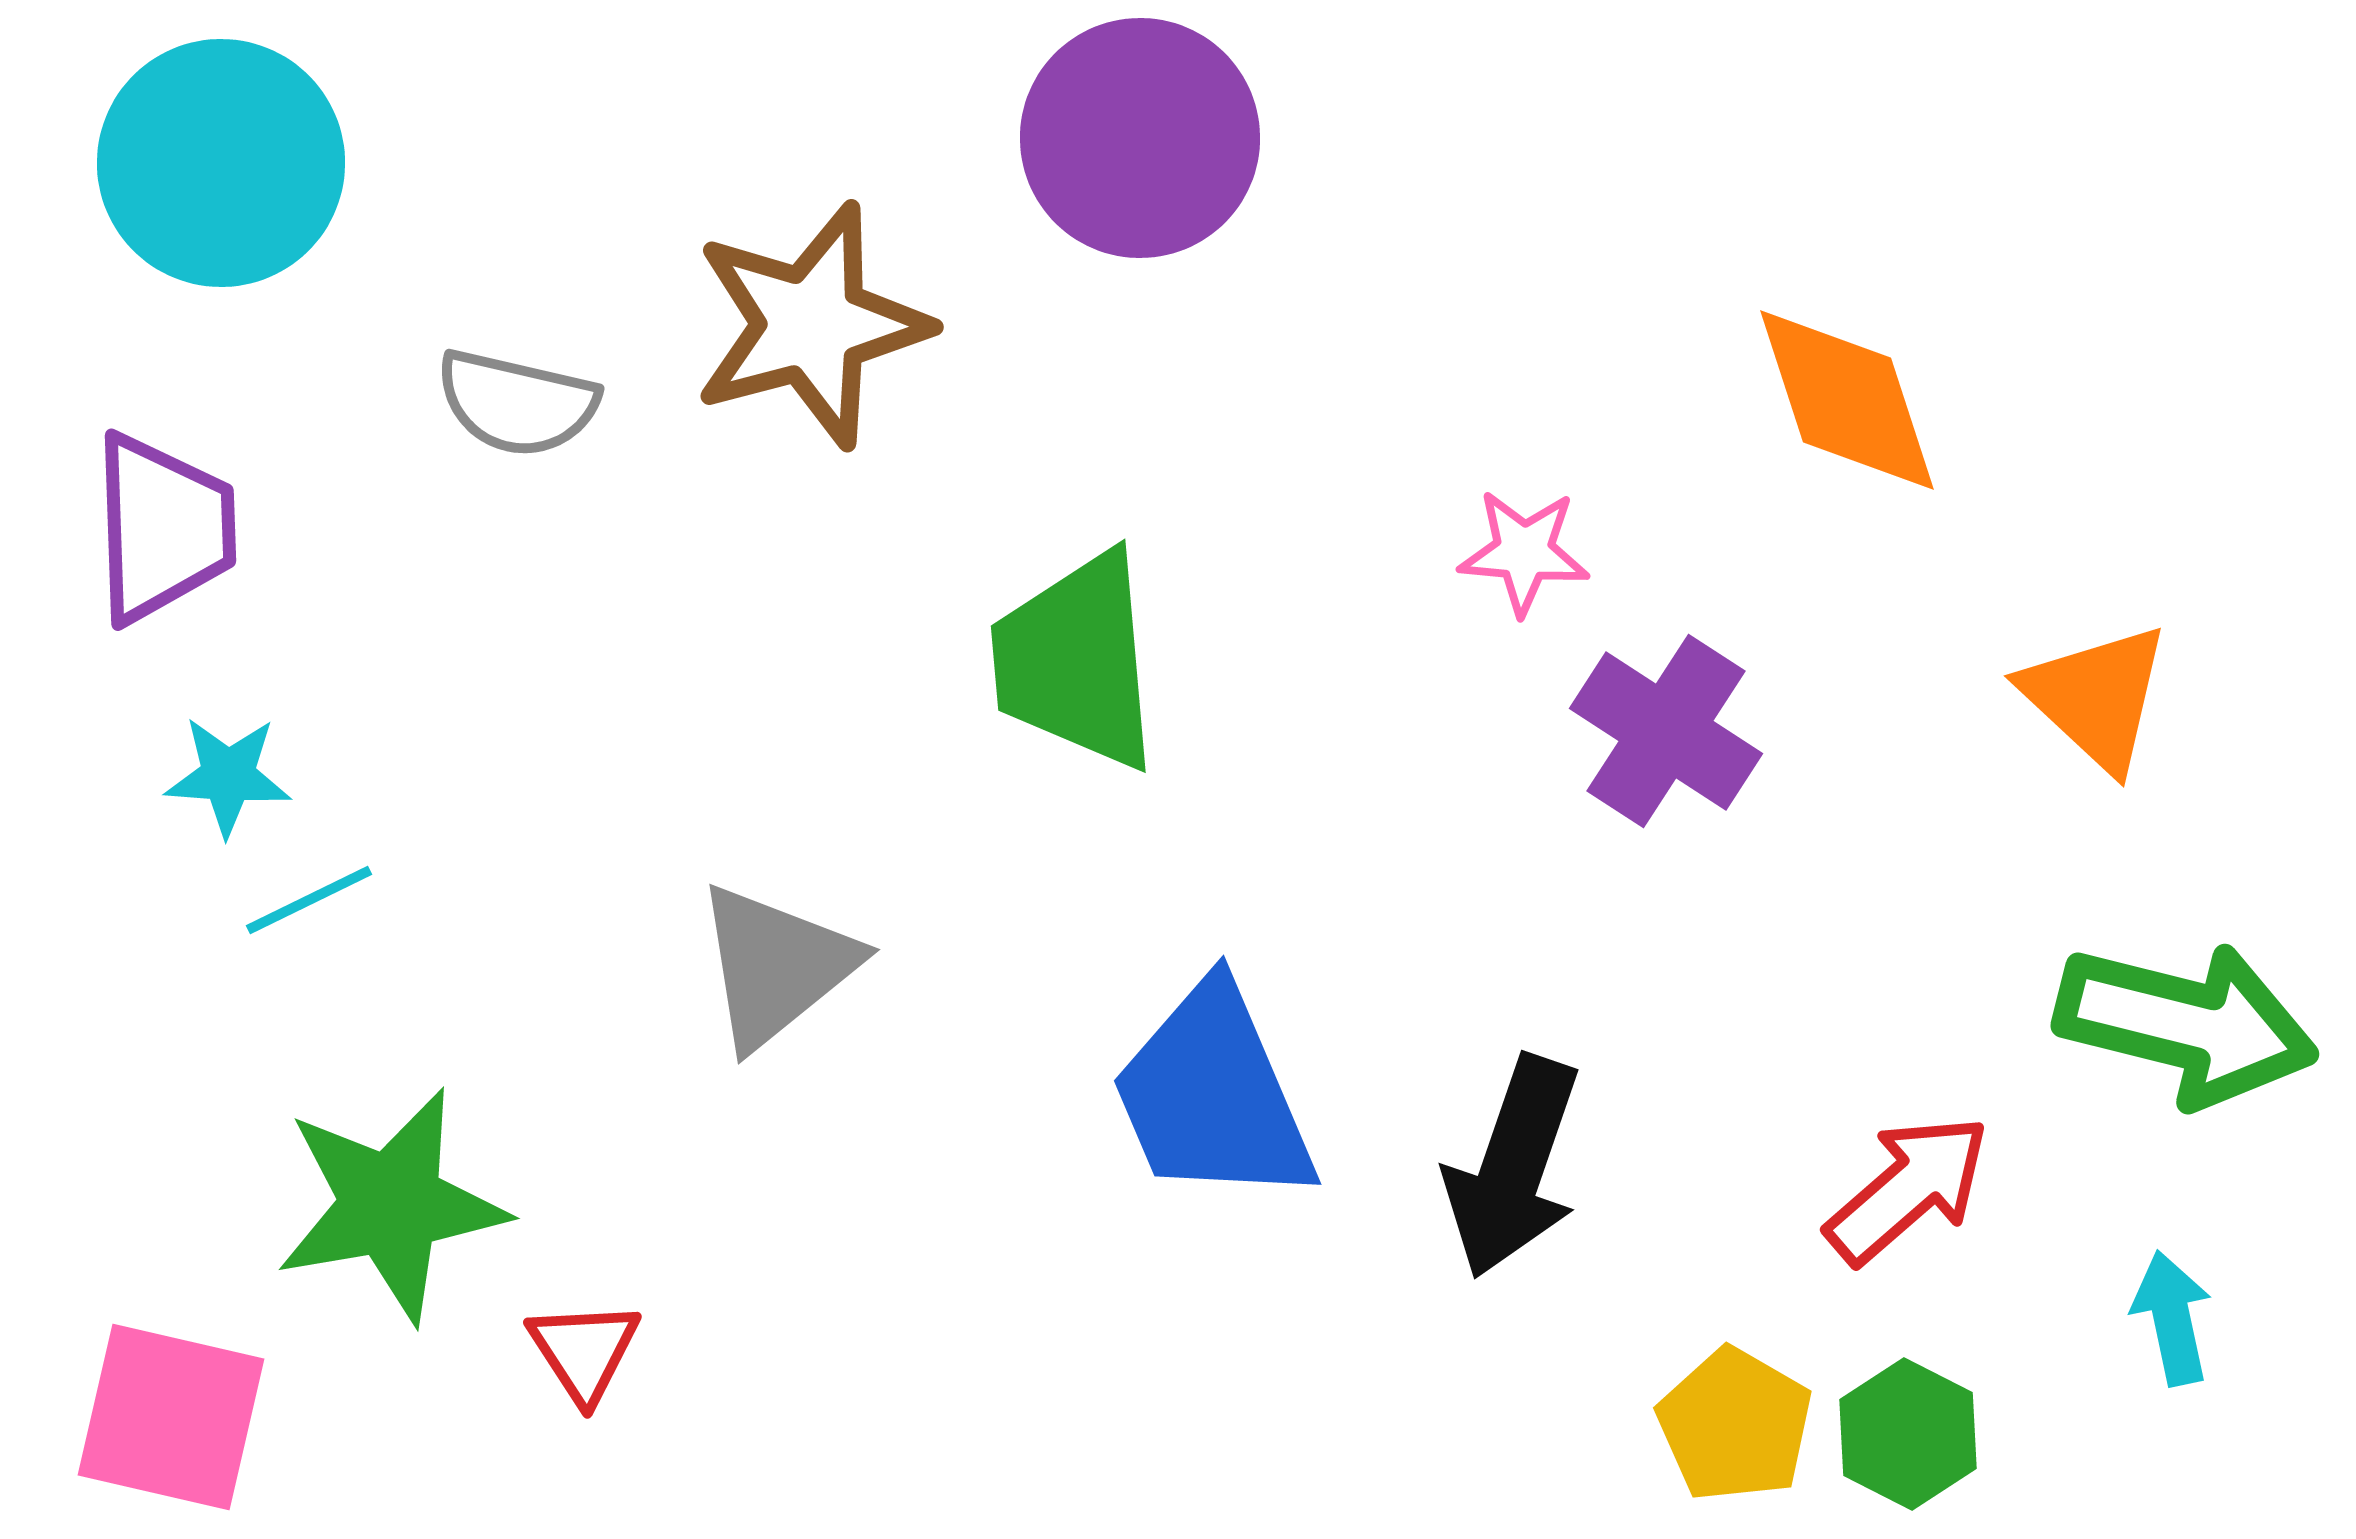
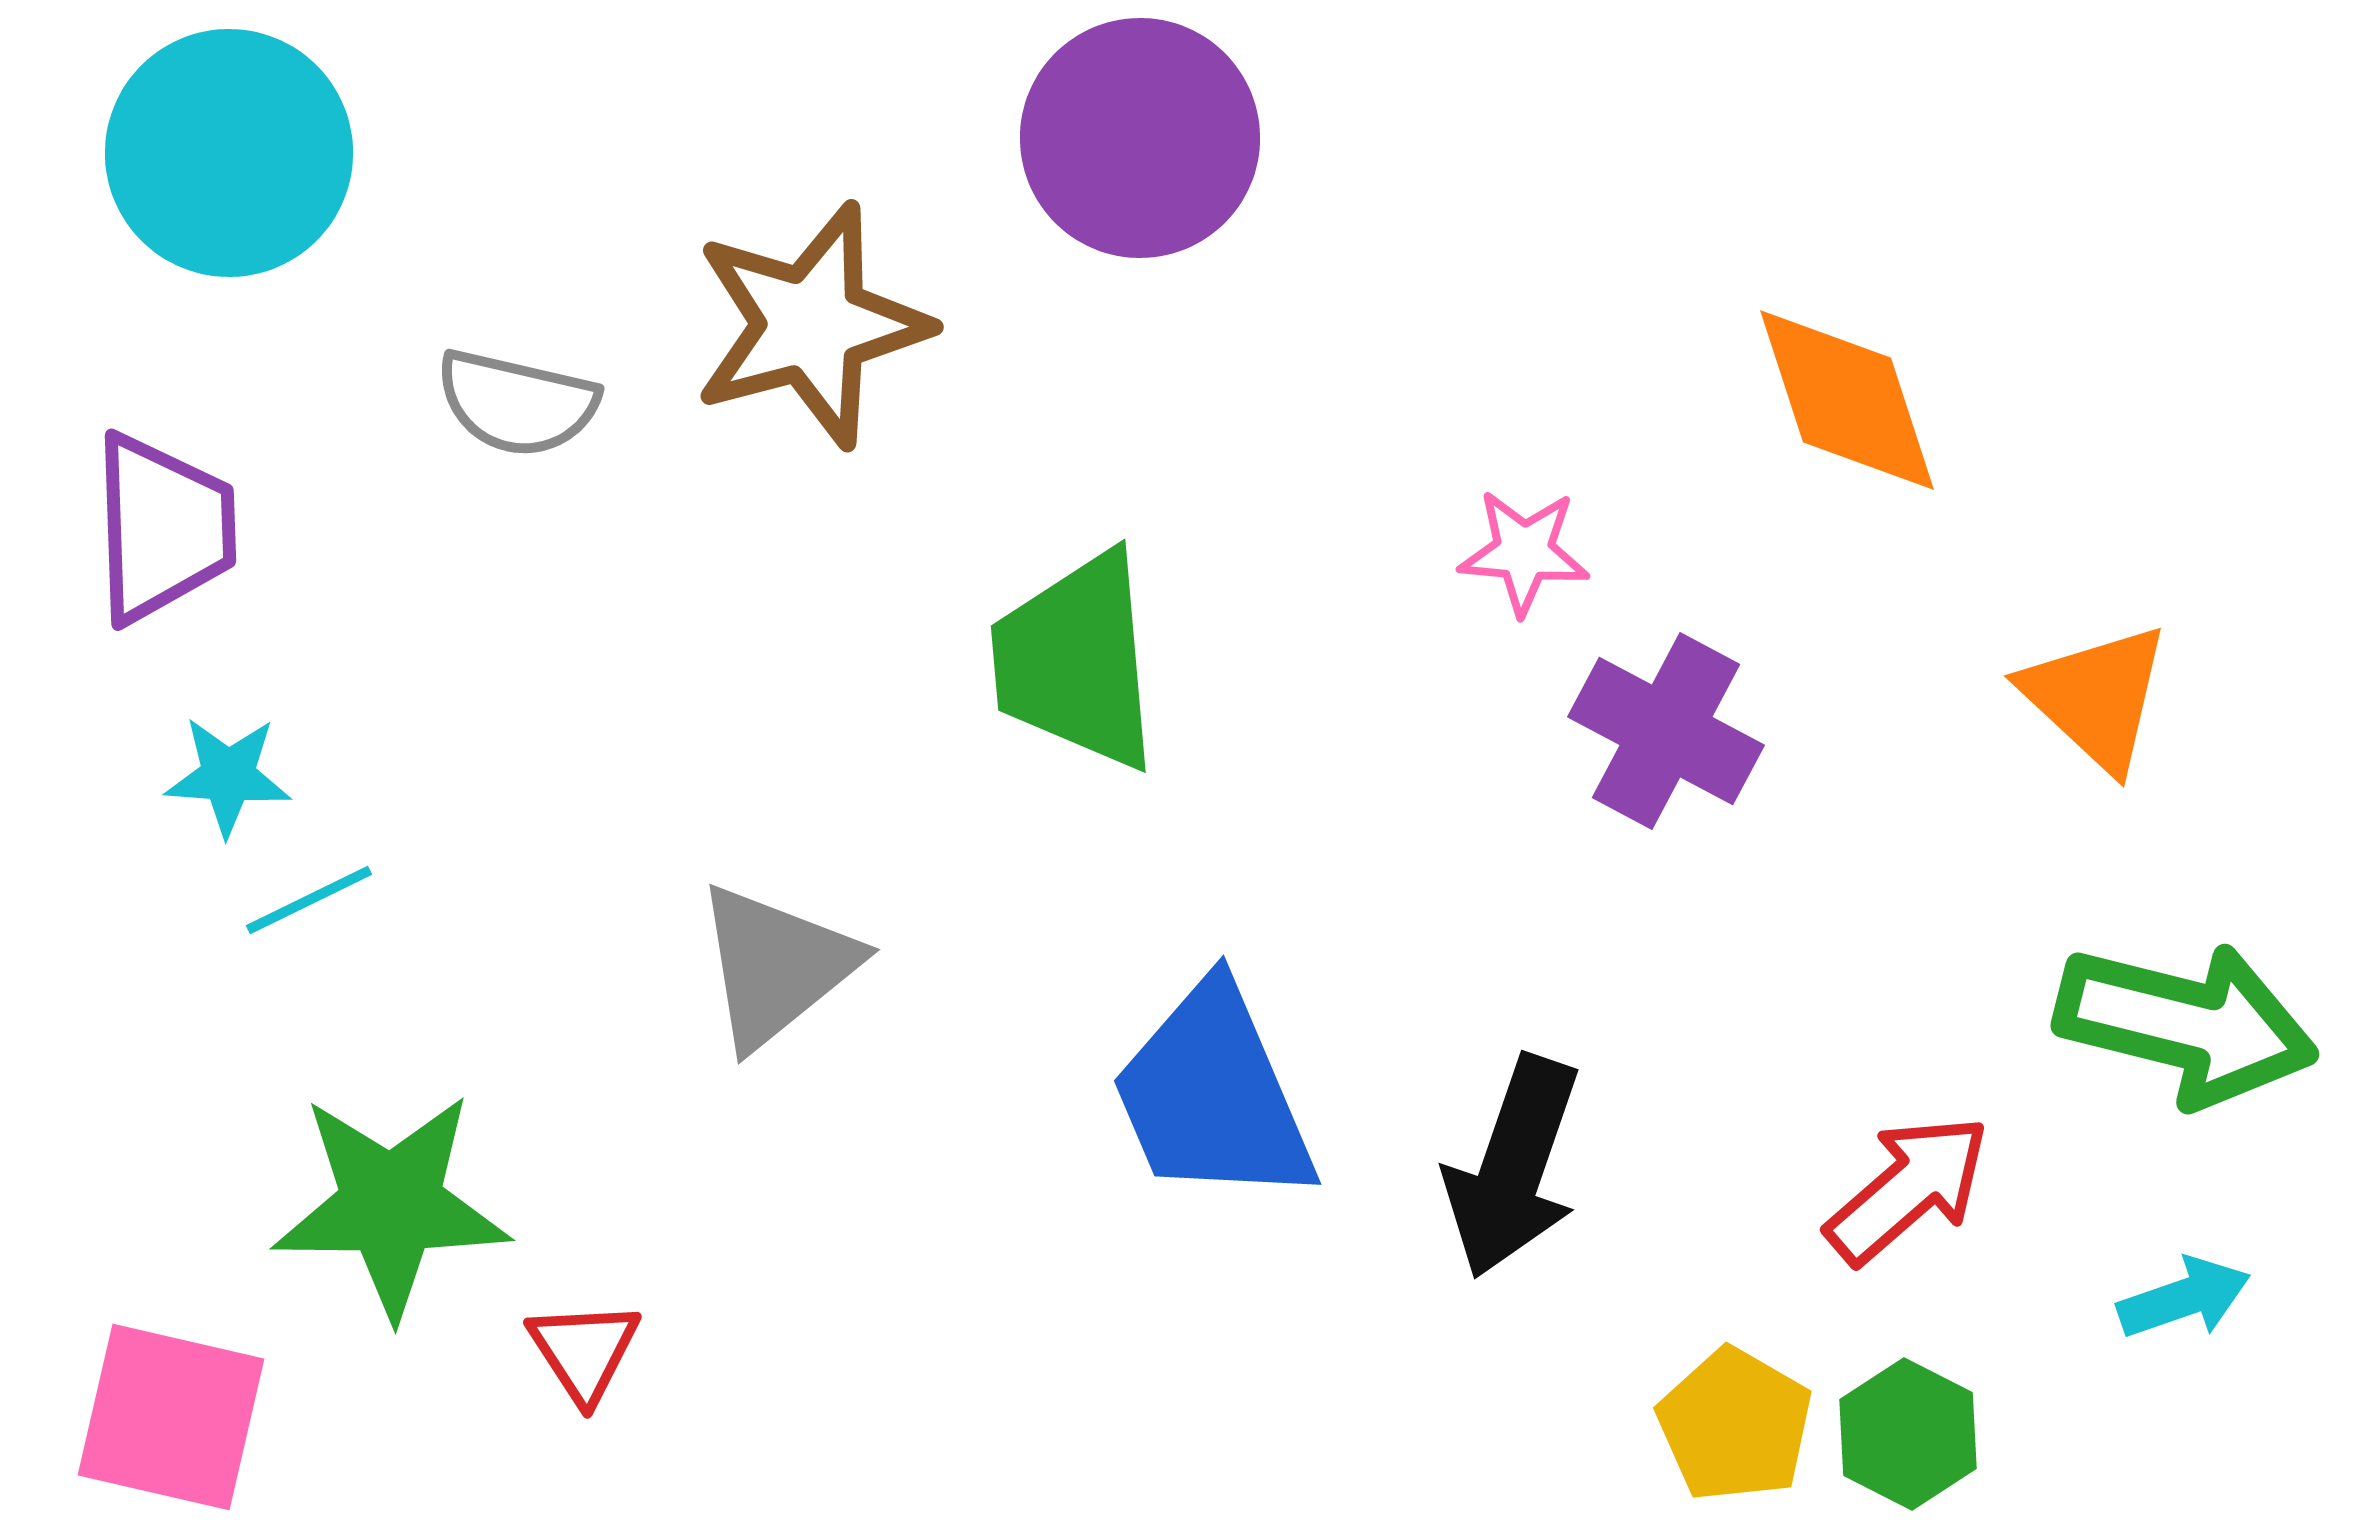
cyan circle: moved 8 px right, 10 px up
purple cross: rotated 5 degrees counterclockwise
green star: rotated 10 degrees clockwise
cyan arrow: moved 12 px right, 20 px up; rotated 83 degrees clockwise
